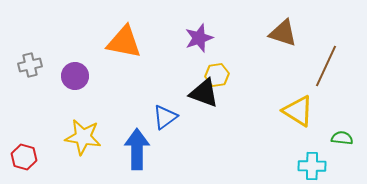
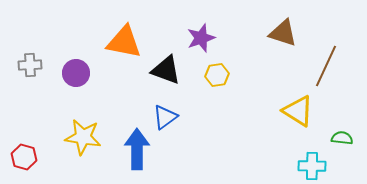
purple star: moved 2 px right
gray cross: rotated 10 degrees clockwise
purple circle: moved 1 px right, 3 px up
black triangle: moved 38 px left, 23 px up
